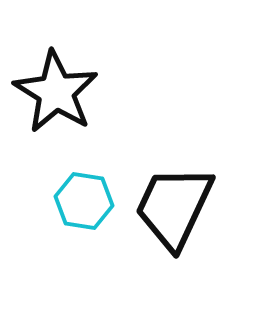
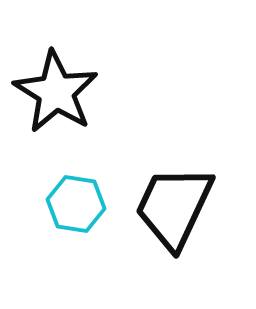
cyan hexagon: moved 8 px left, 3 px down
